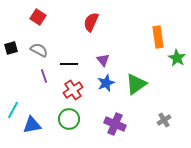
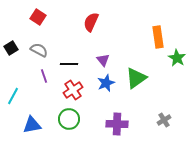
black square: rotated 16 degrees counterclockwise
green triangle: moved 6 px up
cyan line: moved 14 px up
purple cross: moved 2 px right; rotated 20 degrees counterclockwise
